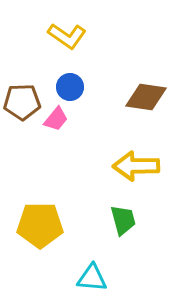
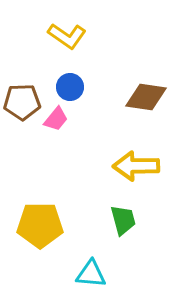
cyan triangle: moved 1 px left, 4 px up
